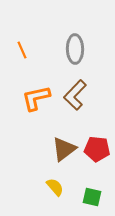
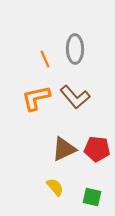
orange line: moved 23 px right, 9 px down
brown L-shape: moved 2 px down; rotated 84 degrees counterclockwise
brown triangle: rotated 12 degrees clockwise
